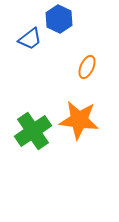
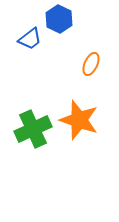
orange ellipse: moved 4 px right, 3 px up
orange star: rotated 12 degrees clockwise
green cross: moved 2 px up; rotated 9 degrees clockwise
